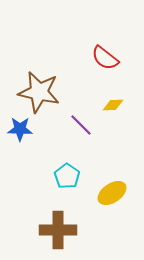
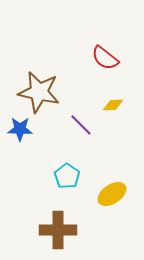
yellow ellipse: moved 1 px down
